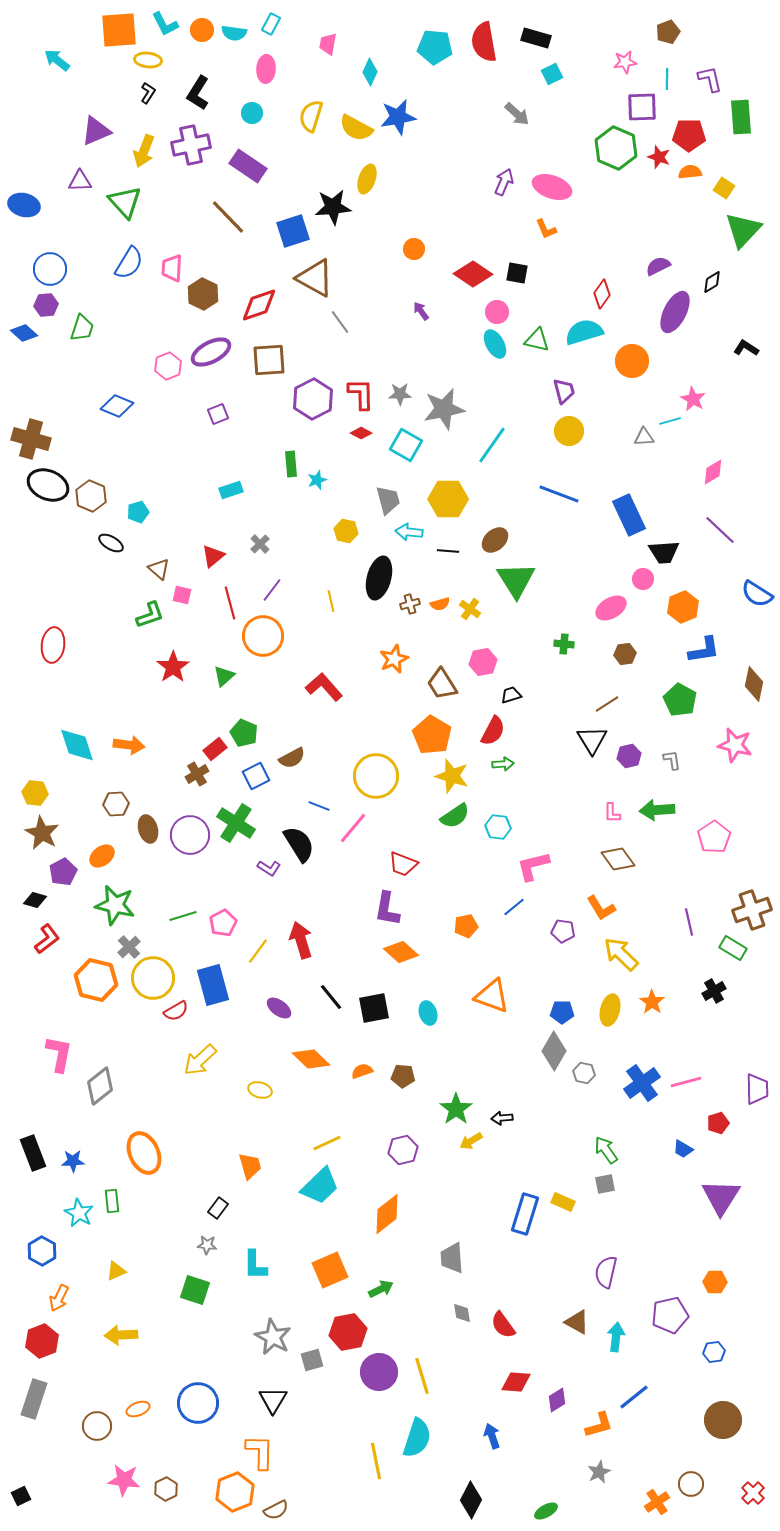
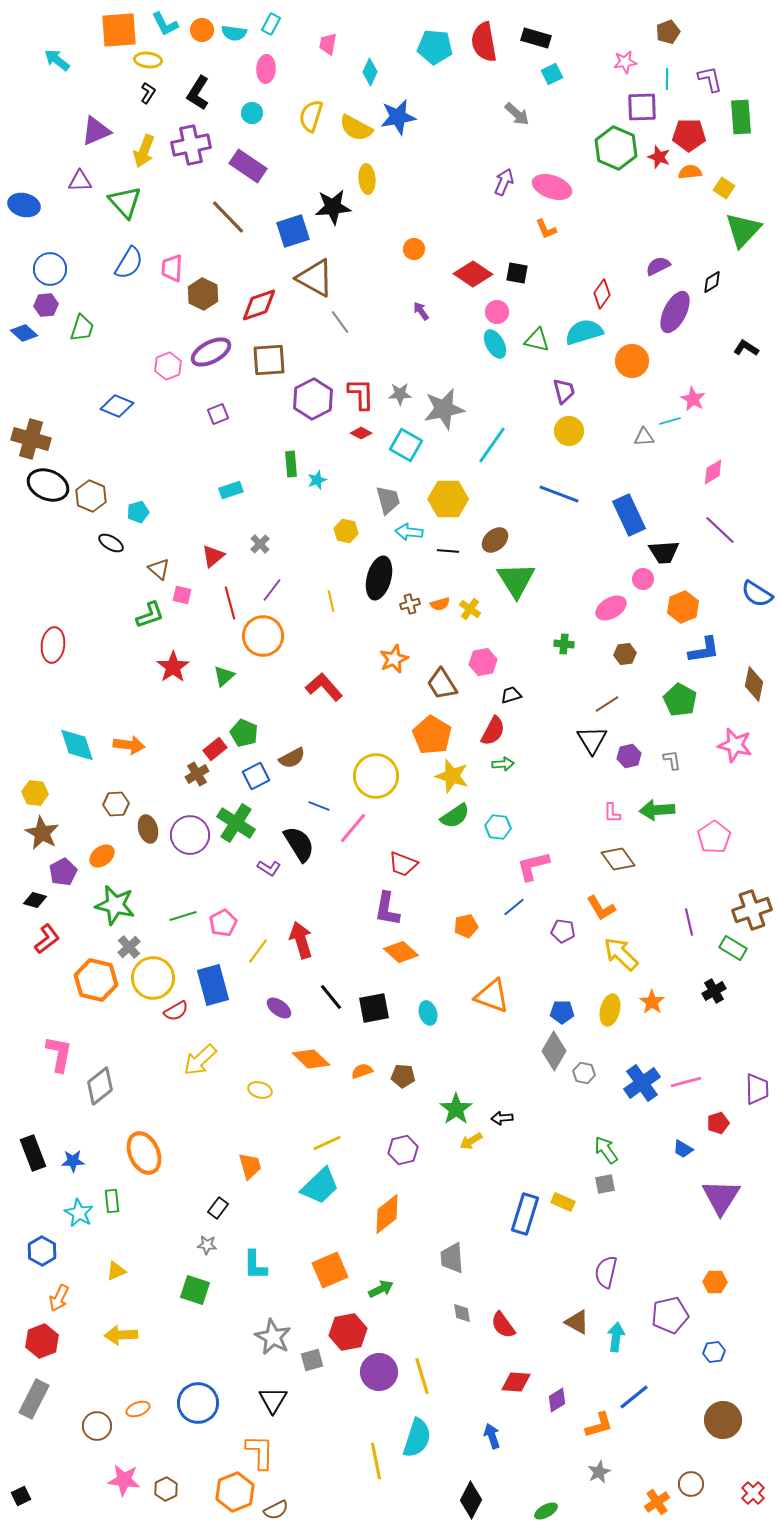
yellow ellipse at (367, 179): rotated 24 degrees counterclockwise
gray rectangle at (34, 1399): rotated 9 degrees clockwise
